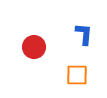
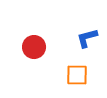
blue L-shape: moved 3 px right, 4 px down; rotated 110 degrees counterclockwise
